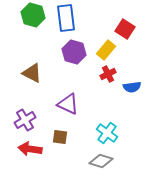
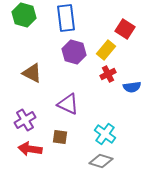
green hexagon: moved 9 px left
cyan cross: moved 2 px left, 1 px down
